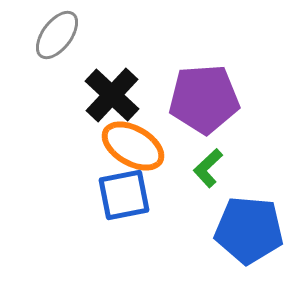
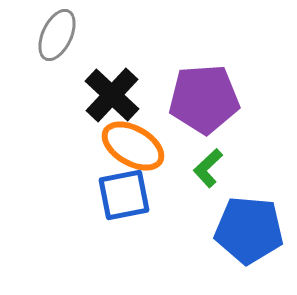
gray ellipse: rotated 12 degrees counterclockwise
